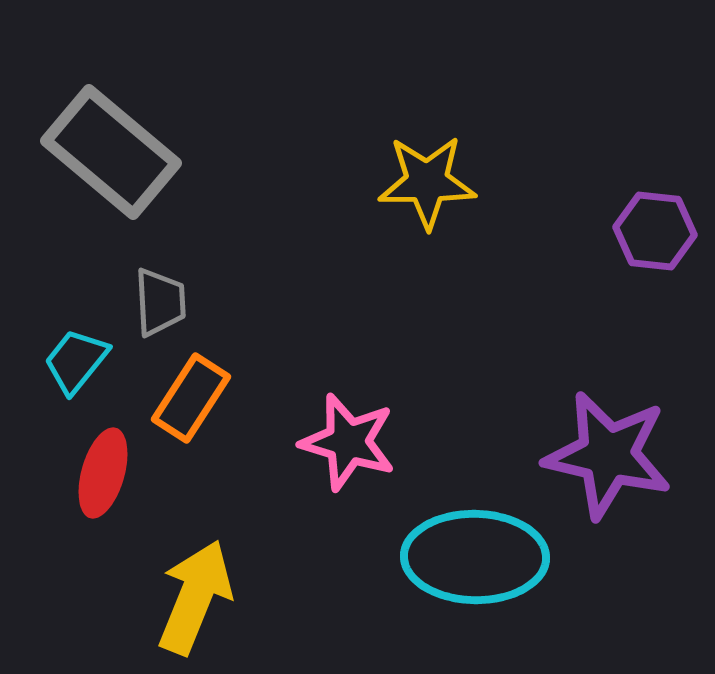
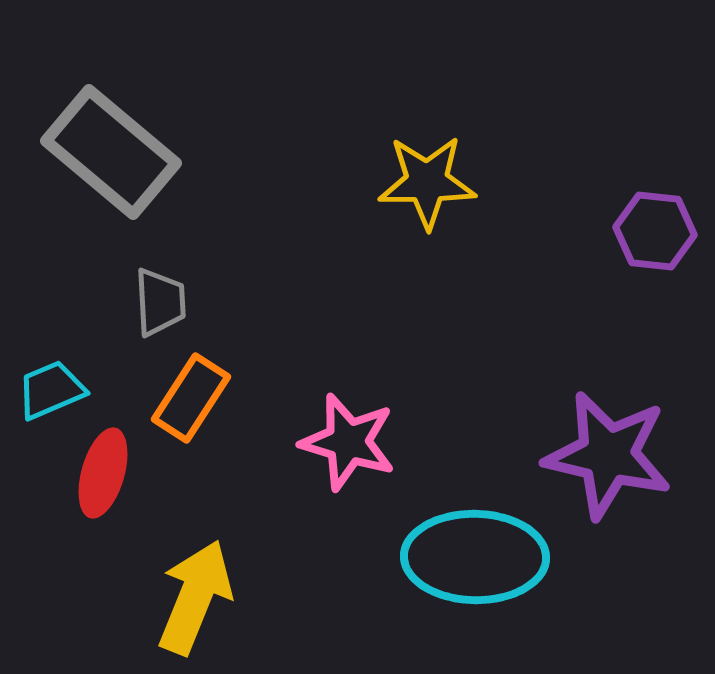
cyan trapezoid: moved 25 px left, 29 px down; rotated 28 degrees clockwise
